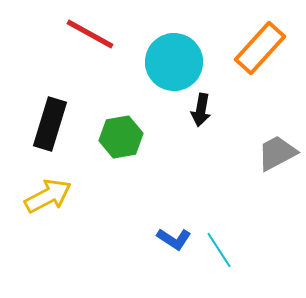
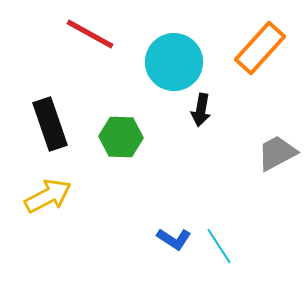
black rectangle: rotated 36 degrees counterclockwise
green hexagon: rotated 12 degrees clockwise
cyan line: moved 4 px up
